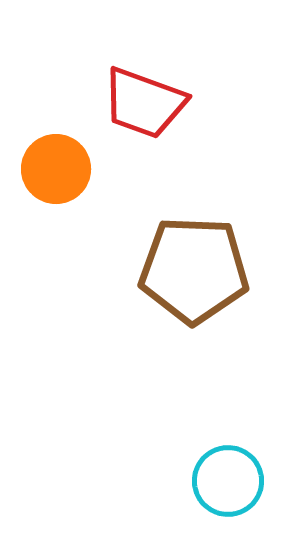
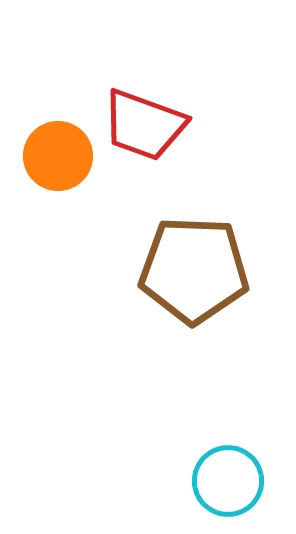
red trapezoid: moved 22 px down
orange circle: moved 2 px right, 13 px up
